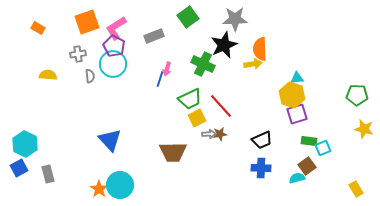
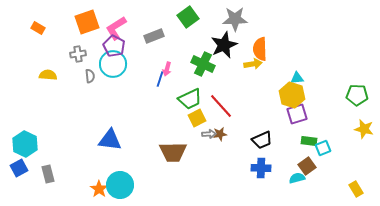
blue triangle at (110, 140): rotated 40 degrees counterclockwise
